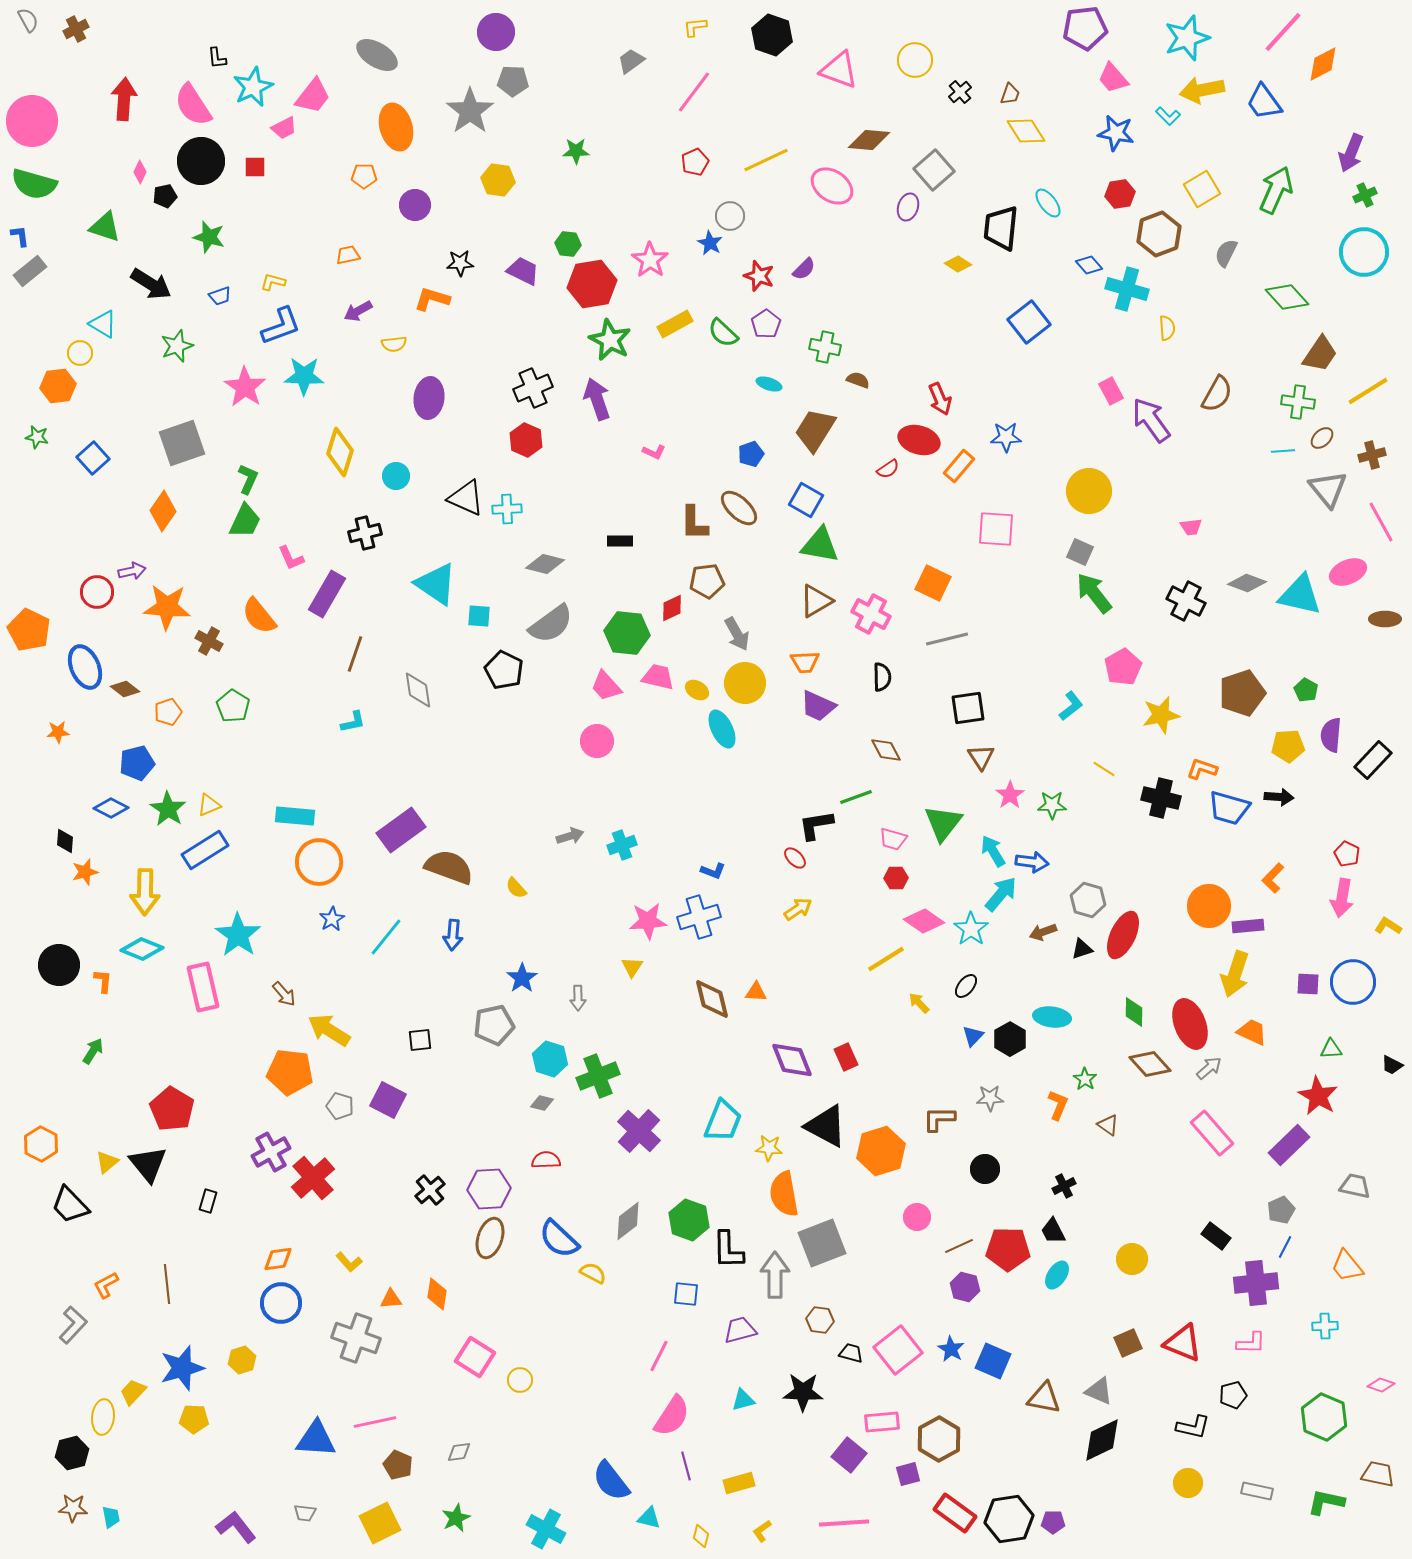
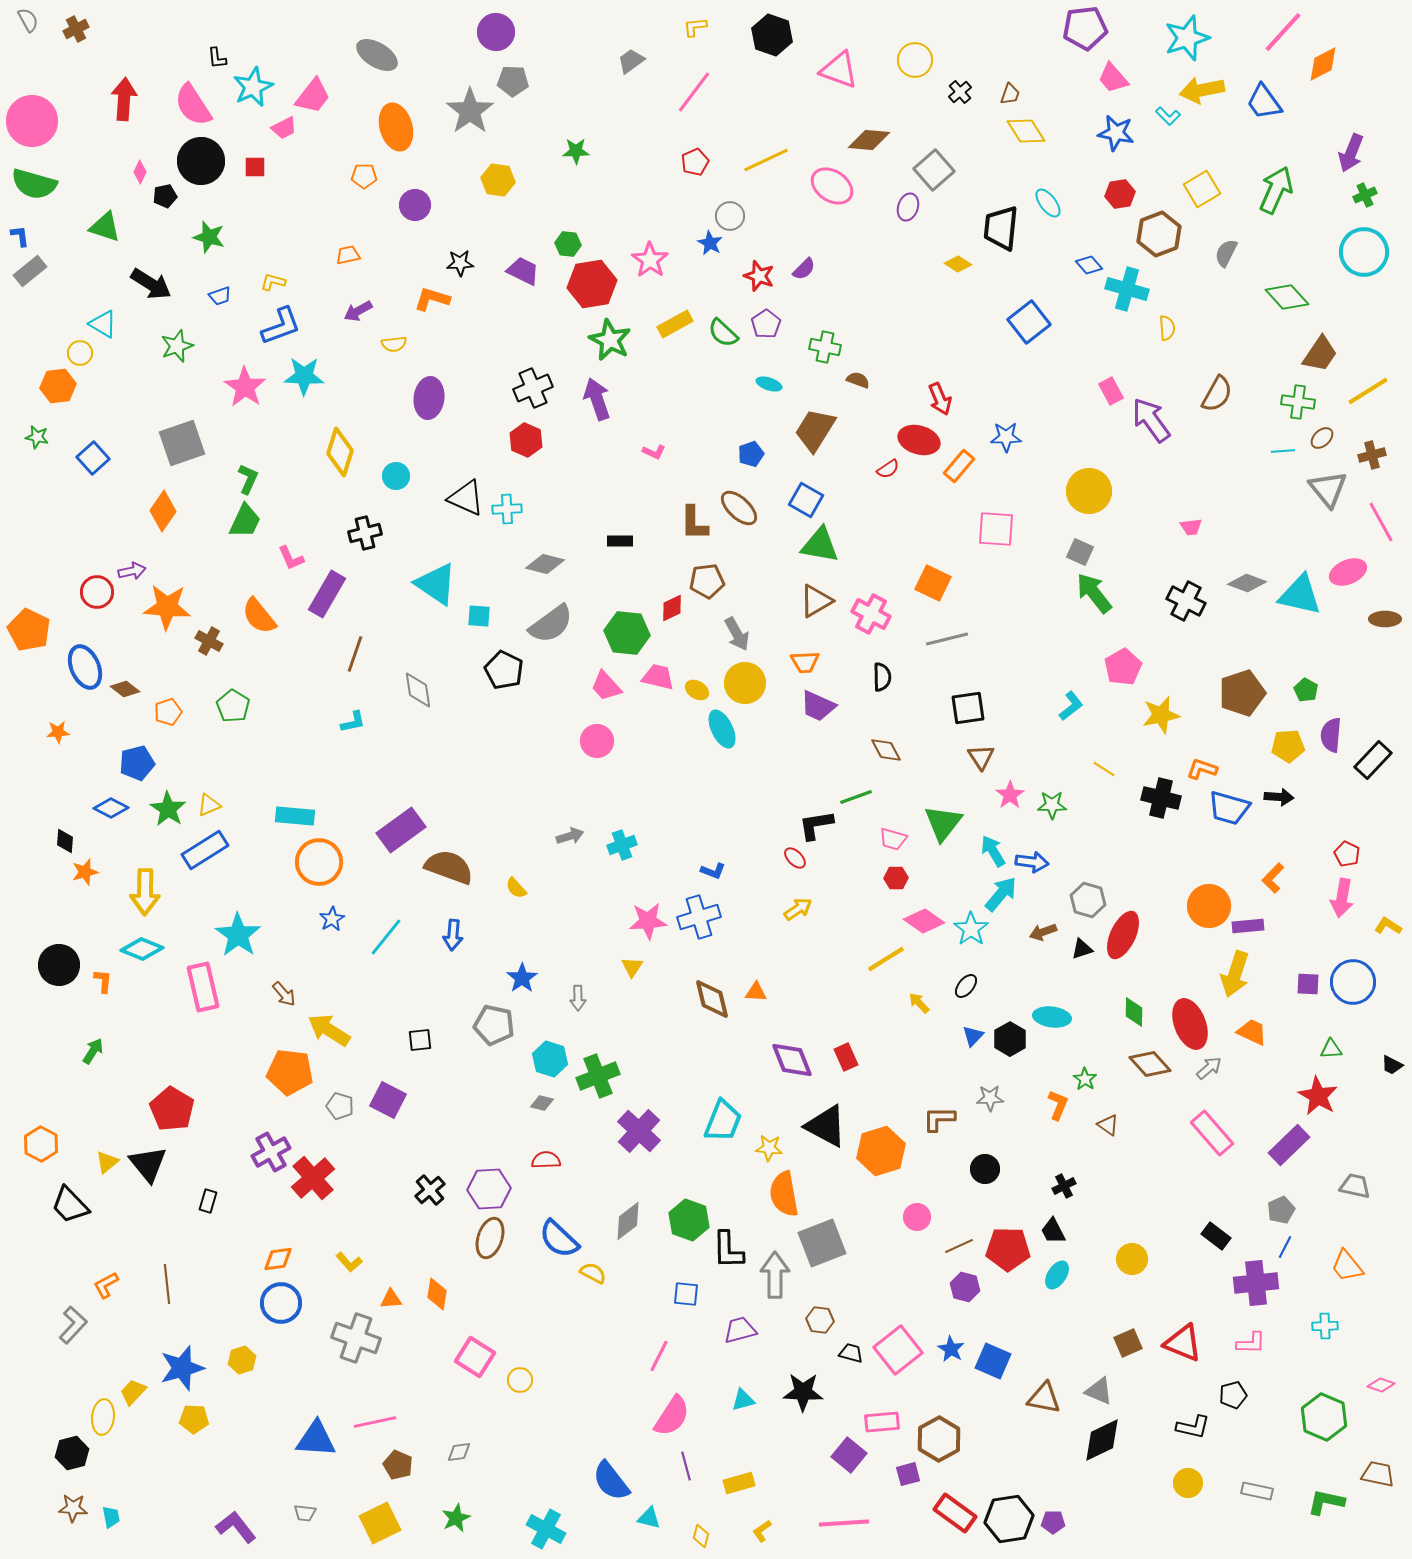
gray pentagon at (494, 1025): rotated 24 degrees clockwise
